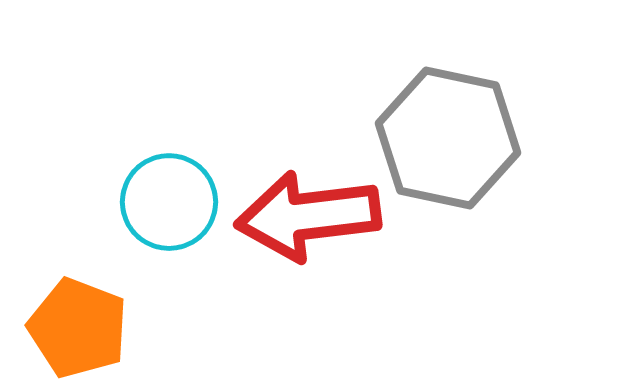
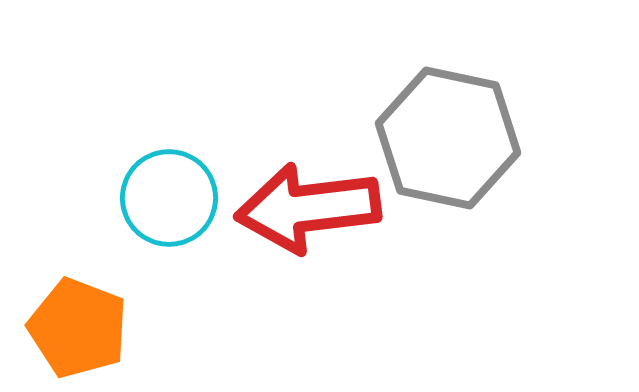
cyan circle: moved 4 px up
red arrow: moved 8 px up
